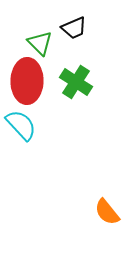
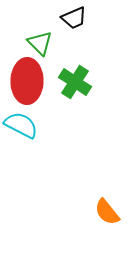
black trapezoid: moved 10 px up
green cross: moved 1 px left
cyan semicircle: rotated 20 degrees counterclockwise
